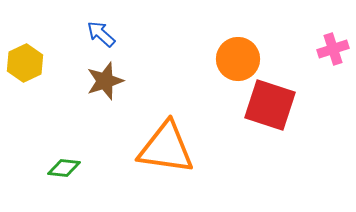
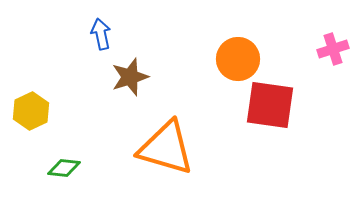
blue arrow: rotated 36 degrees clockwise
yellow hexagon: moved 6 px right, 48 px down
brown star: moved 25 px right, 4 px up
red square: rotated 10 degrees counterclockwise
orange triangle: rotated 8 degrees clockwise
